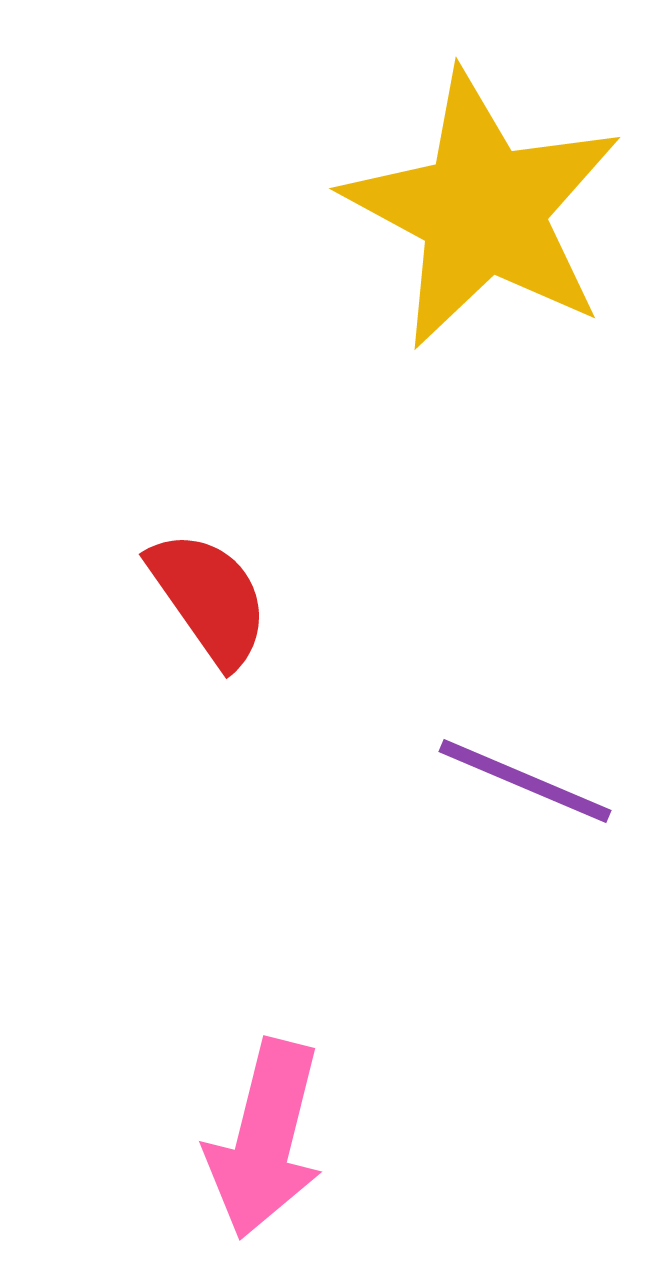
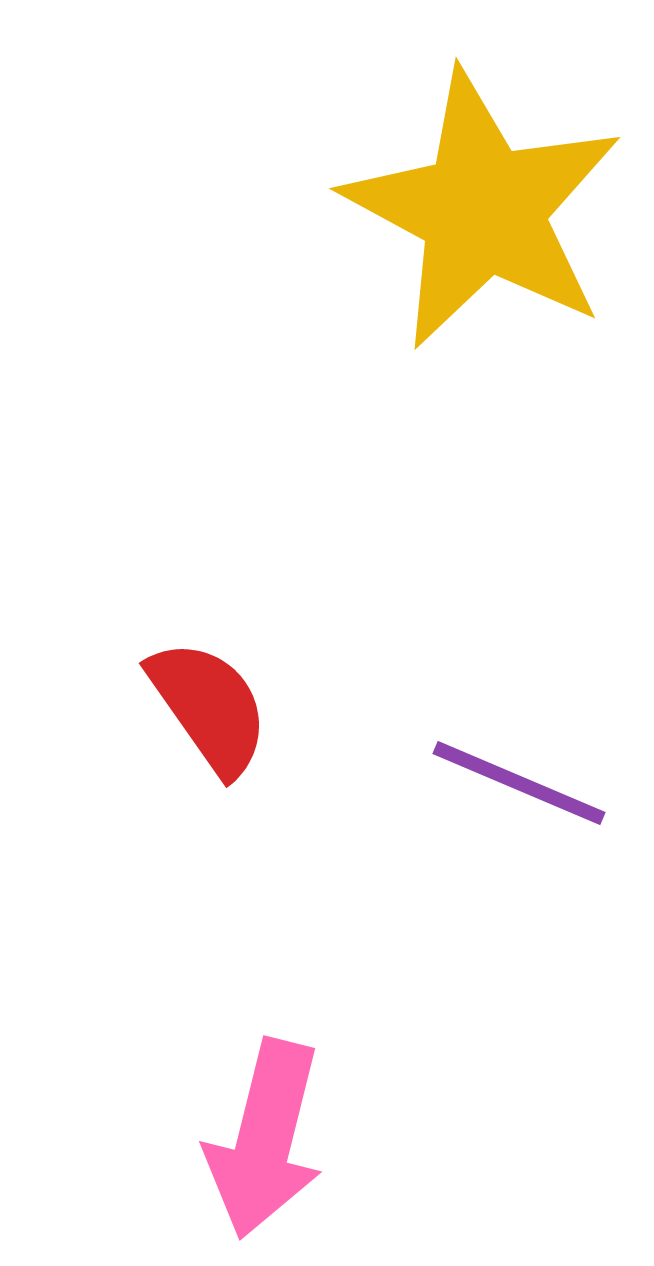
red semicircle: moved 109 px down
purple line: moved 6 px left, 2 px down
